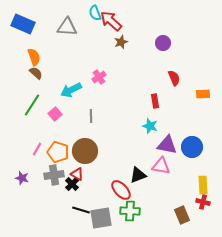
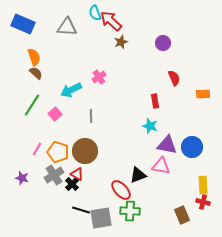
gray cross: rotated 24 degrees counterclockwise
